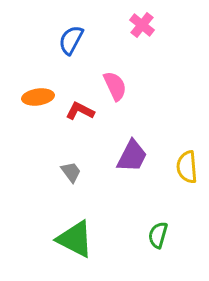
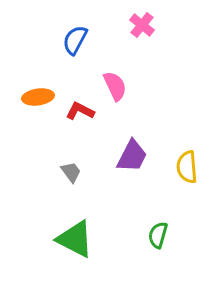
blue semicircle: moved 4 px right
